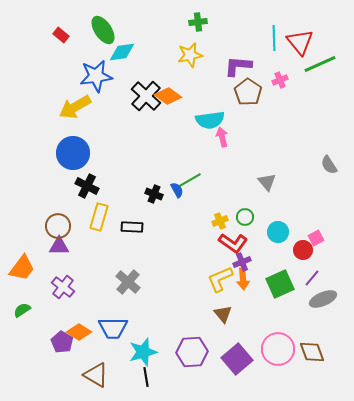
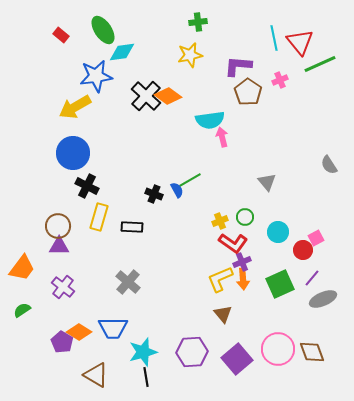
cyan line at (274, 38): rotated 10 degrees counterclockwise
